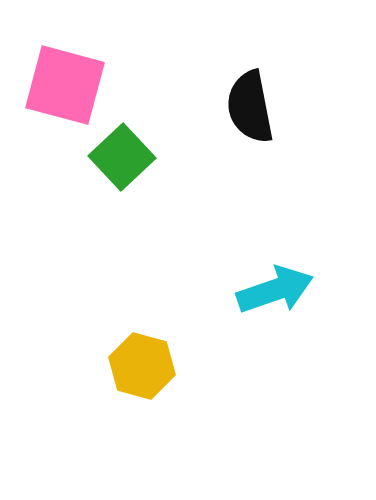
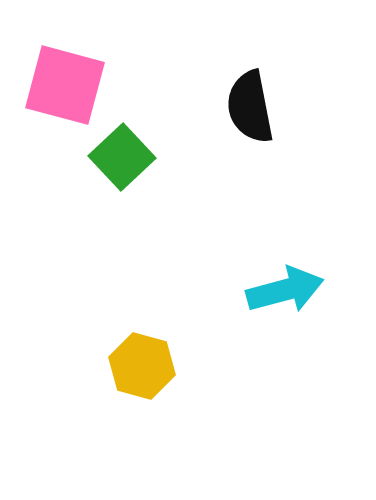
cyan arrow: moved 10 px right; rotated 4 degrees clockwise
